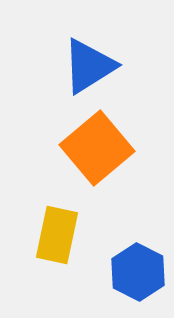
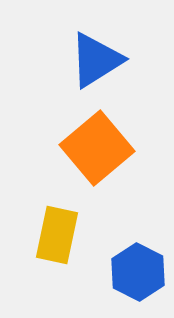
blue triangle: moved 7 px right, 6 px up
